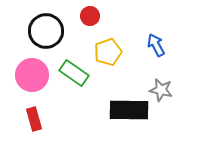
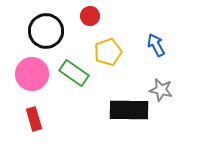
pink circle: moved 1 px up
